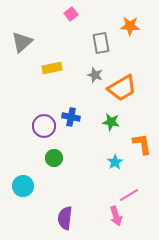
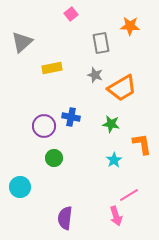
green star: moved 2 px down
cyan star: moved 1 px left, 2 px up
cyan circle: moved 3 px left, 1 px down
